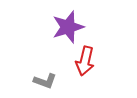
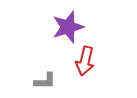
gray L-shape: rotated 20 degrees counterclockwise
